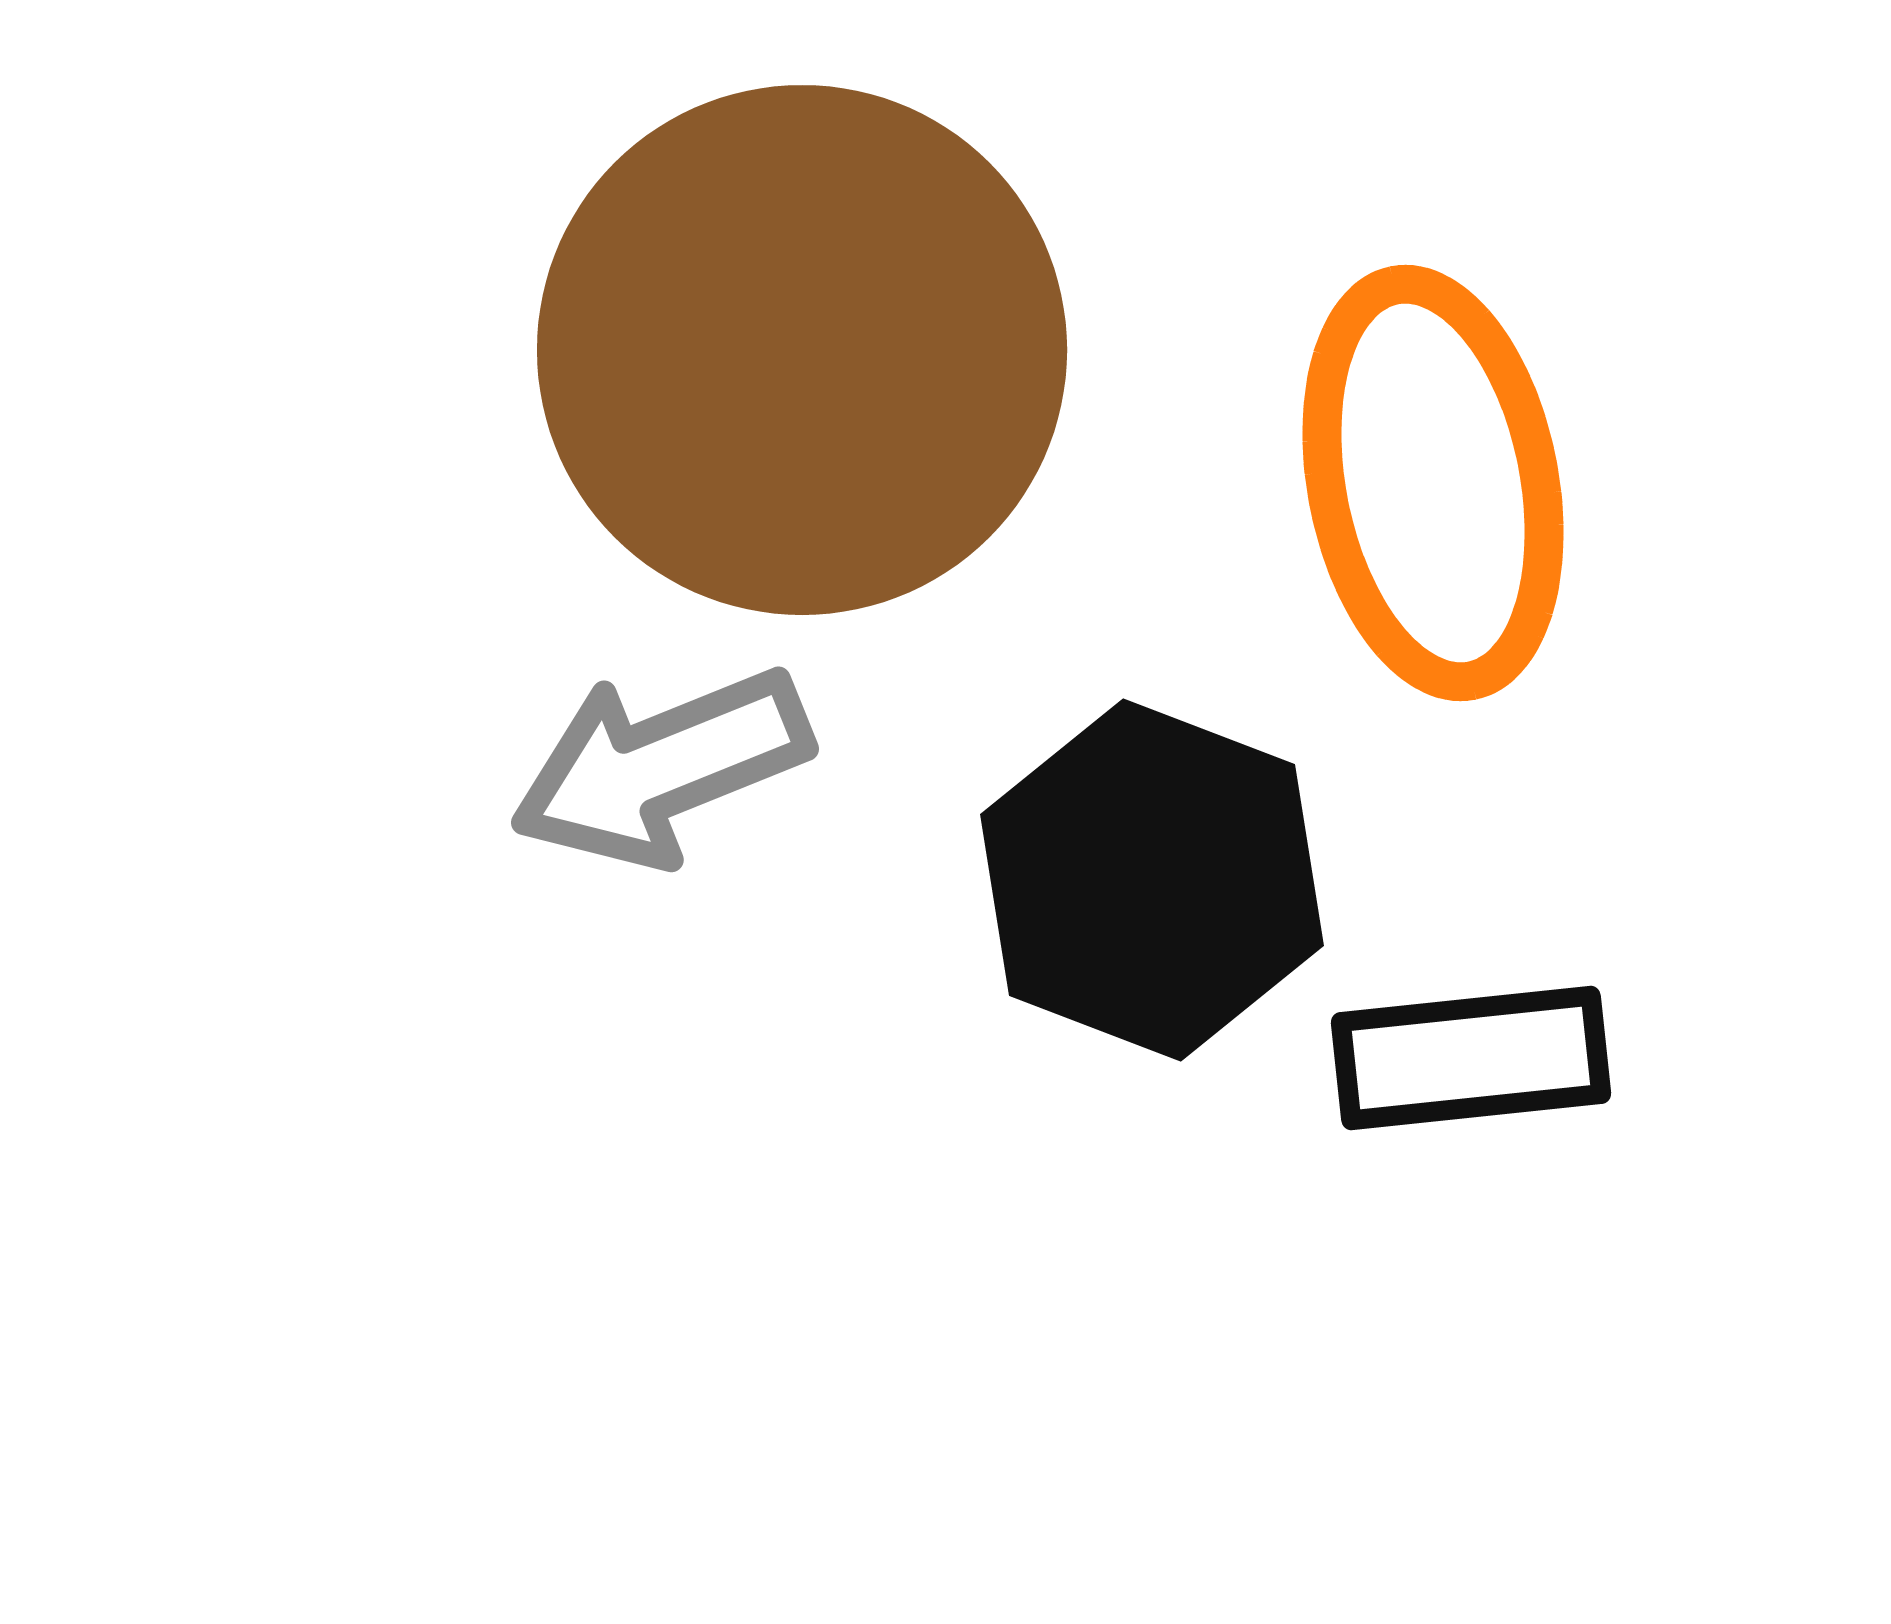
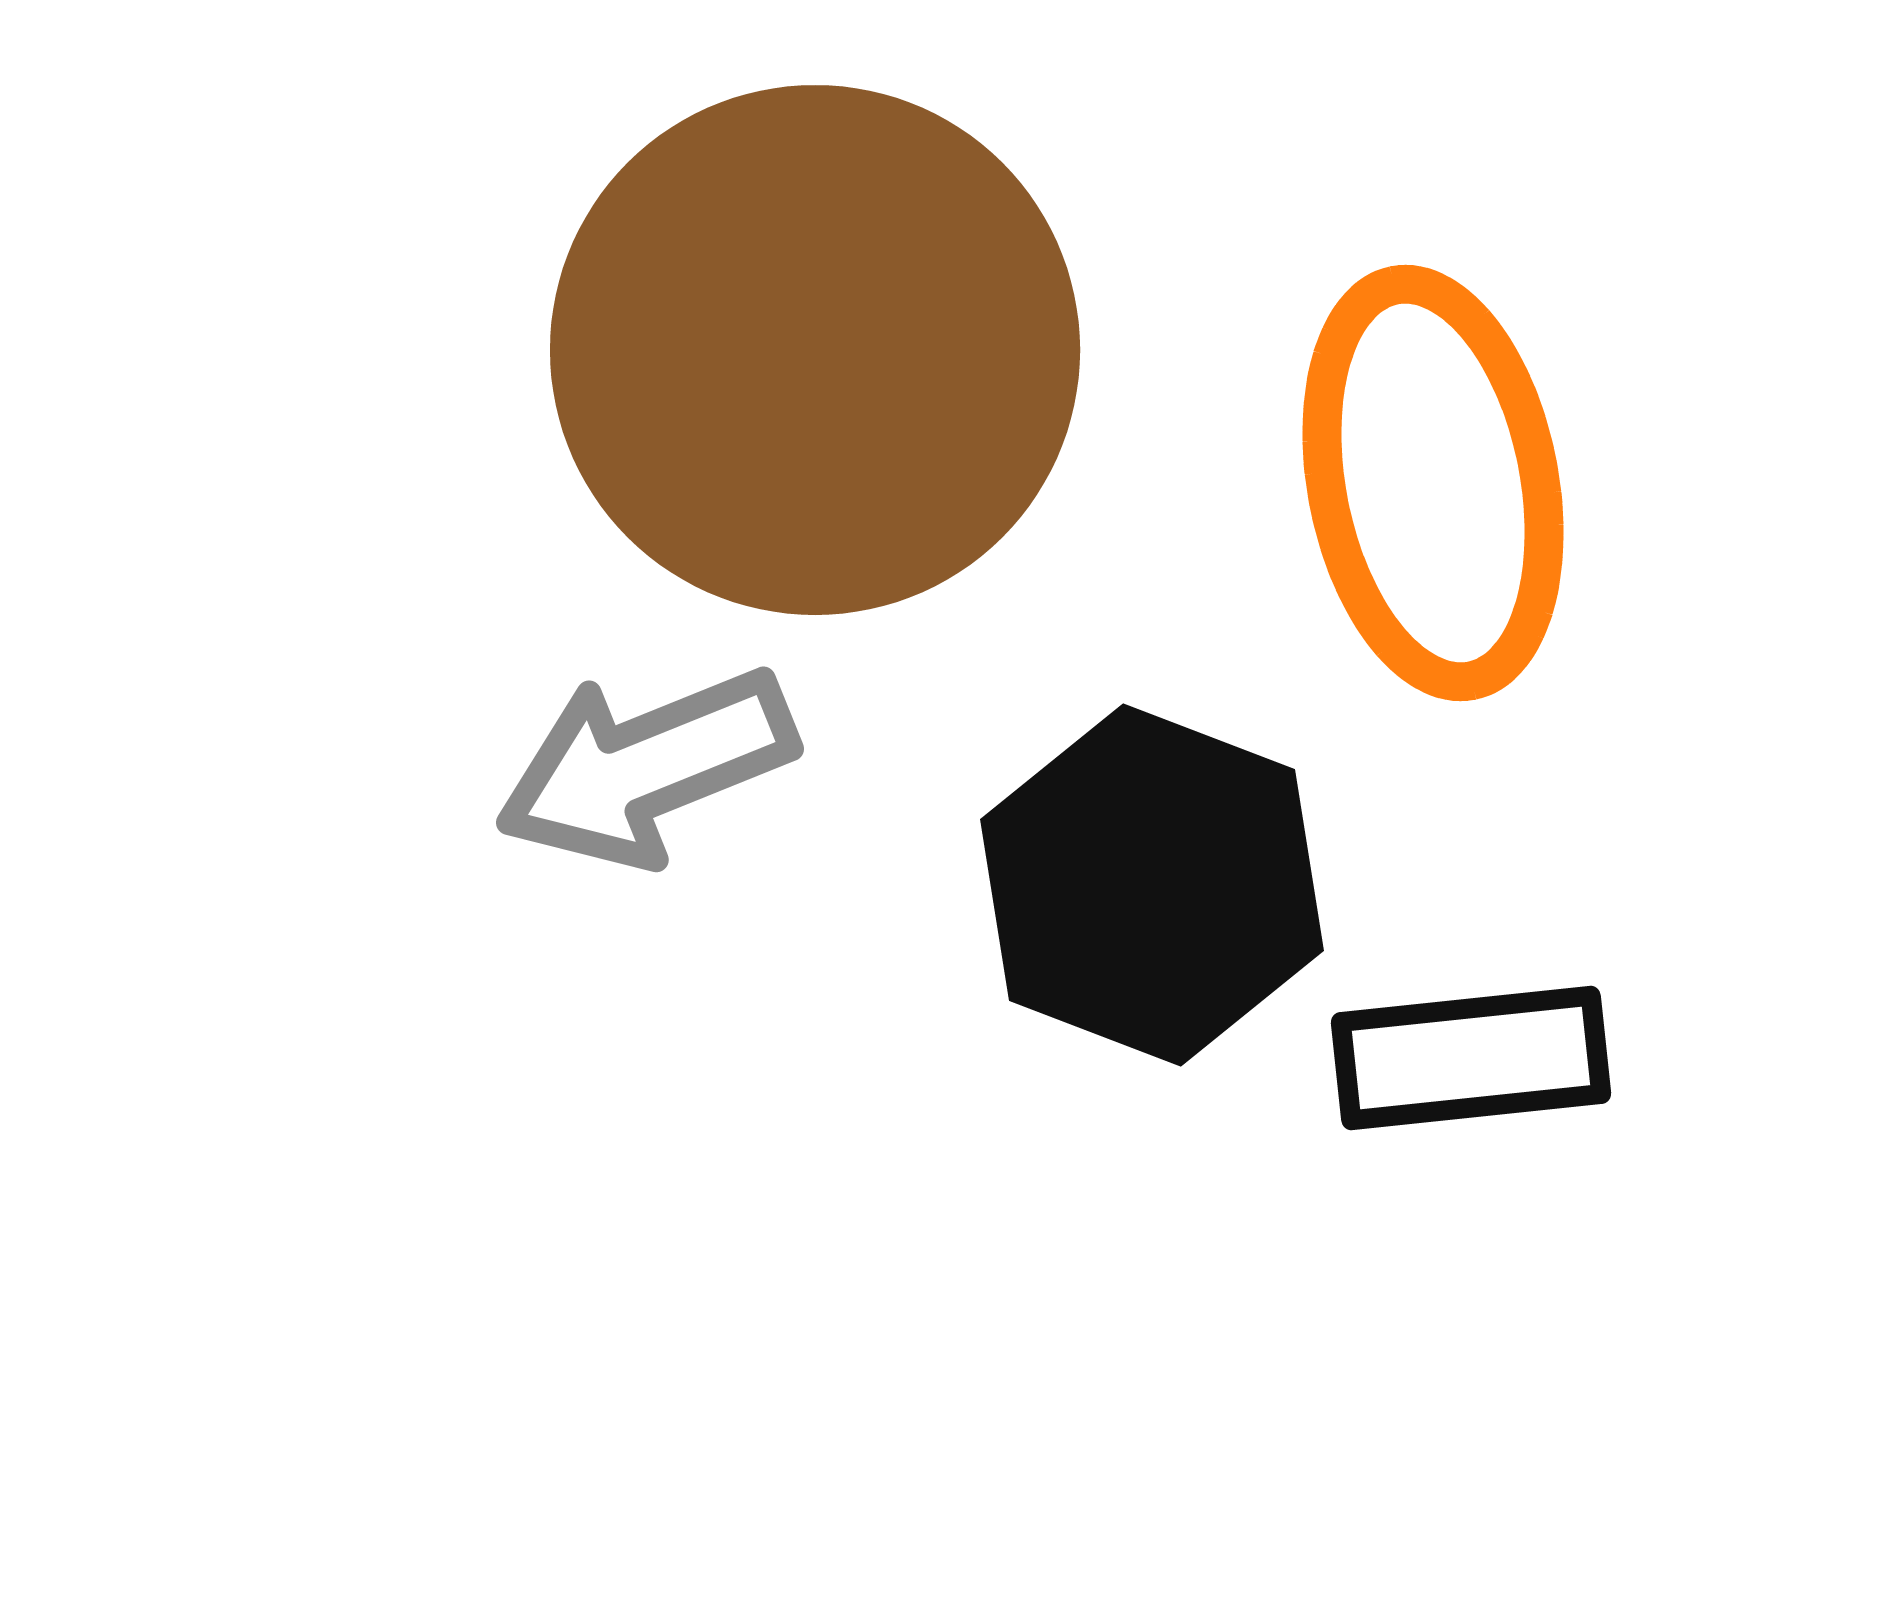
brown circle: moved 13 px right
gray arrow: moved 15 px left
black hexagon: moved 5 px down
